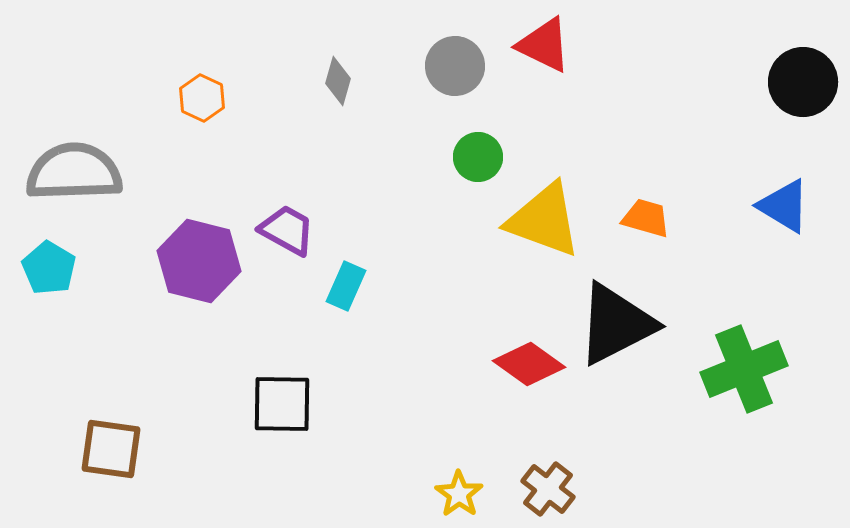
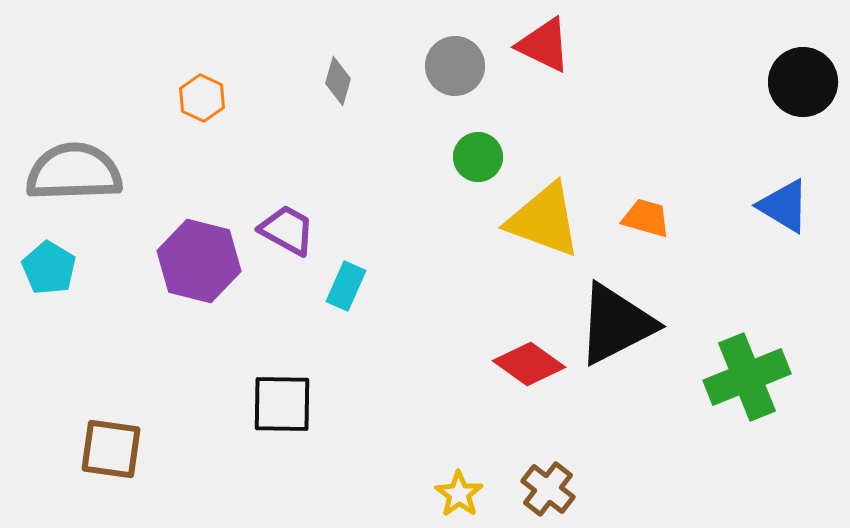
green cross: moved 3 px right, 8 px down
